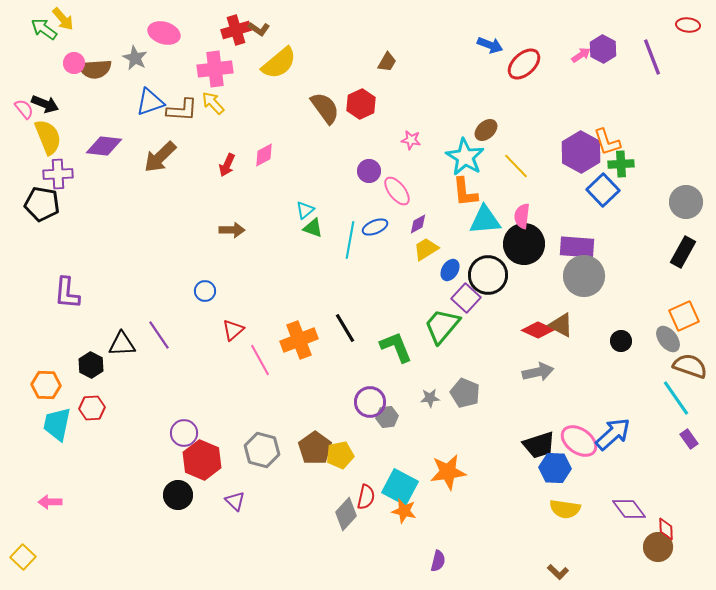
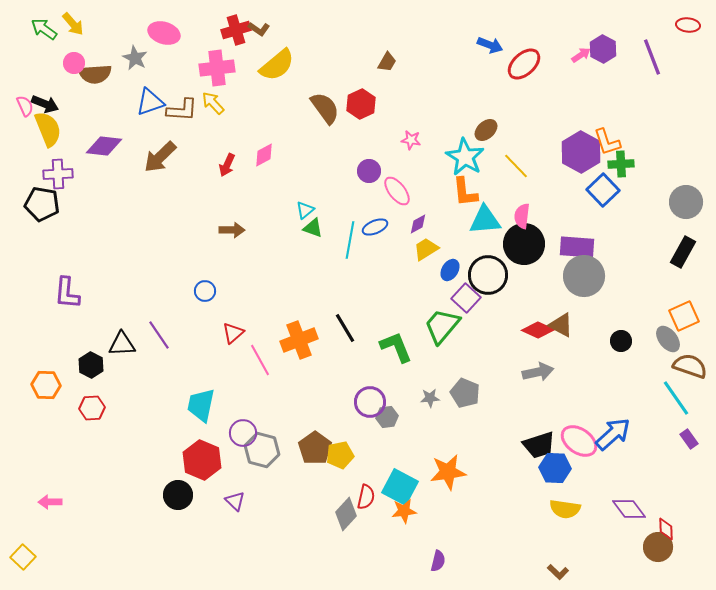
yellow arrow at (63, 19): moved 10 px right, 5 px down
yellow semicircle at (279, 63): moved 2 px left, 2 px down
brown semicircle at (95, 69): moved 5 px down
pink cross at (215, 69): moved 2 px right, 1 px up
pink semicircle at (24, 109): moved 1 px right, 3 px up; rotated 15 degrees clockwise
yellow semicircle at (48, 137): moved 8 px up
red triangle at (233, 330): moved 3 px down
cyan trapezoid at (57, 424): moved 144 px right, 19 px up
purple circle at (184, 433): moved 59 px right
orange star at (404, 511): rotated 20 degrees counterclockwise
